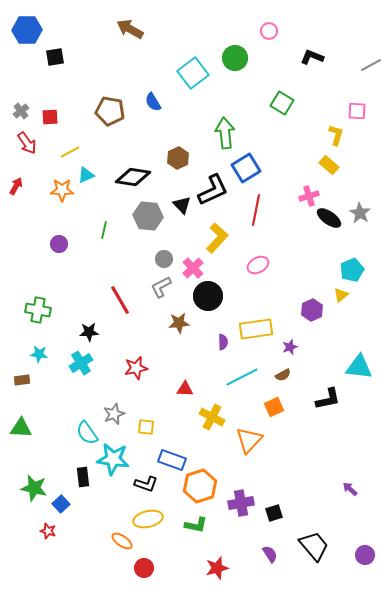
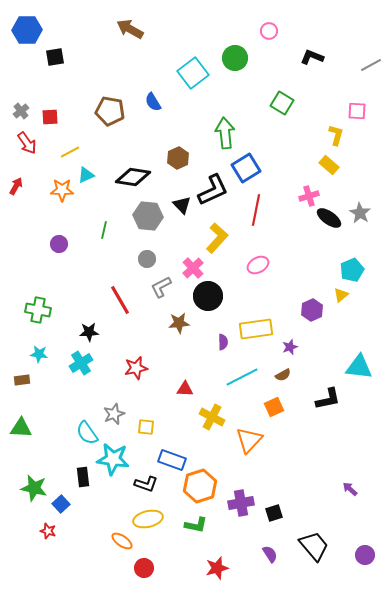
gray circle at (164, 259): moved 17 px left
